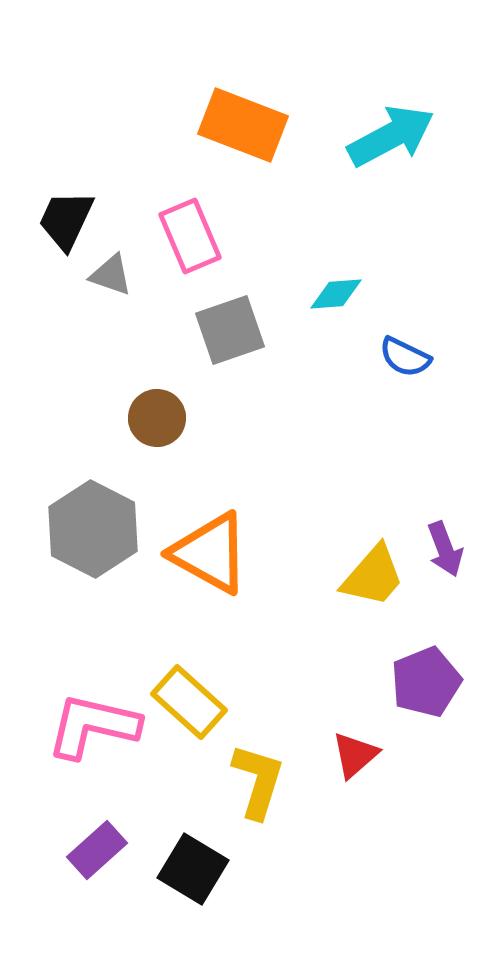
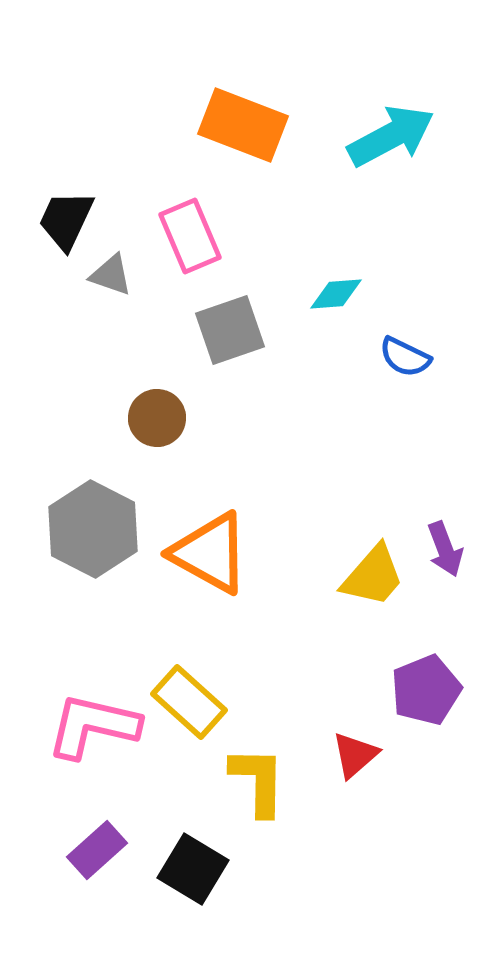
purple pentagon: moved 8 px down
yellow L-shape: rotated 16 degrees counterclockwise
